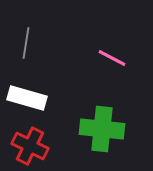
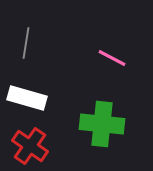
green cross: moved 5 px up
red cross: rotated 9 degrees clockwise
